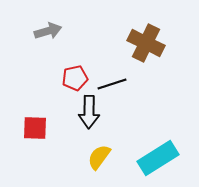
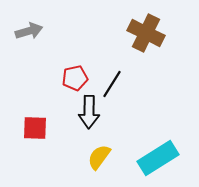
gray arrow: moved 19 px left
brown cross: moved 10 px up
black line: rotated 40 degrees counterclockwise
